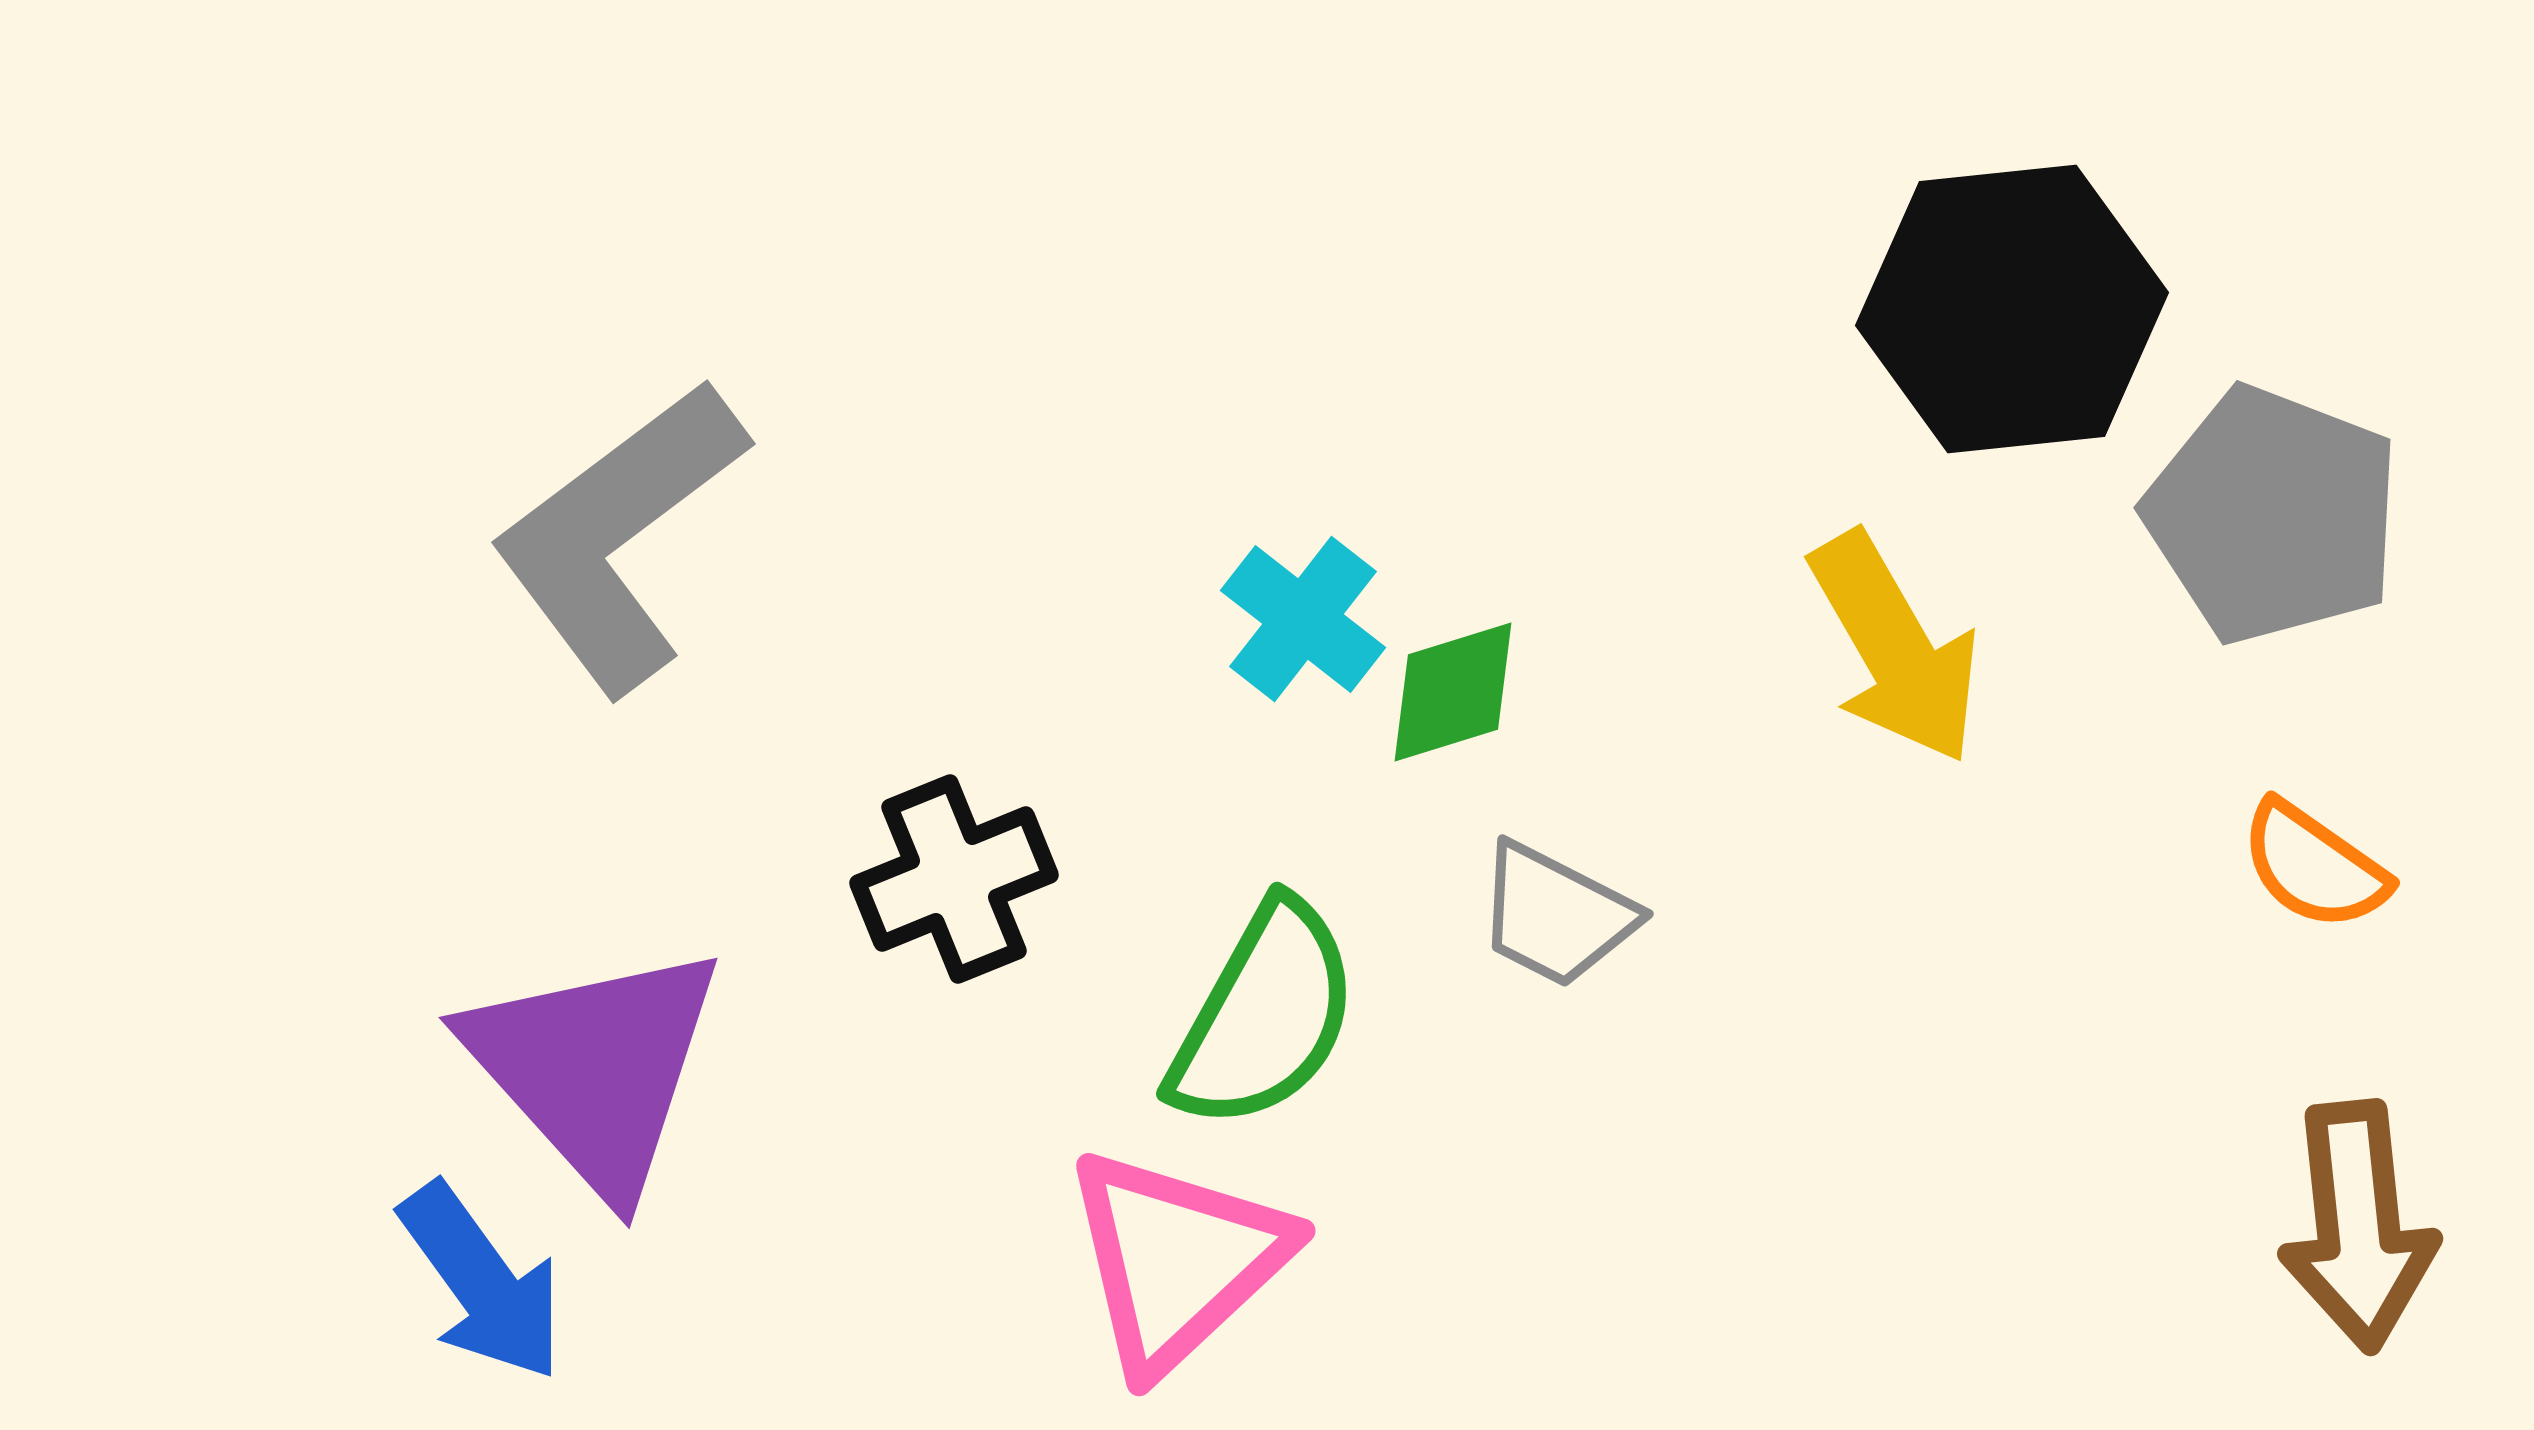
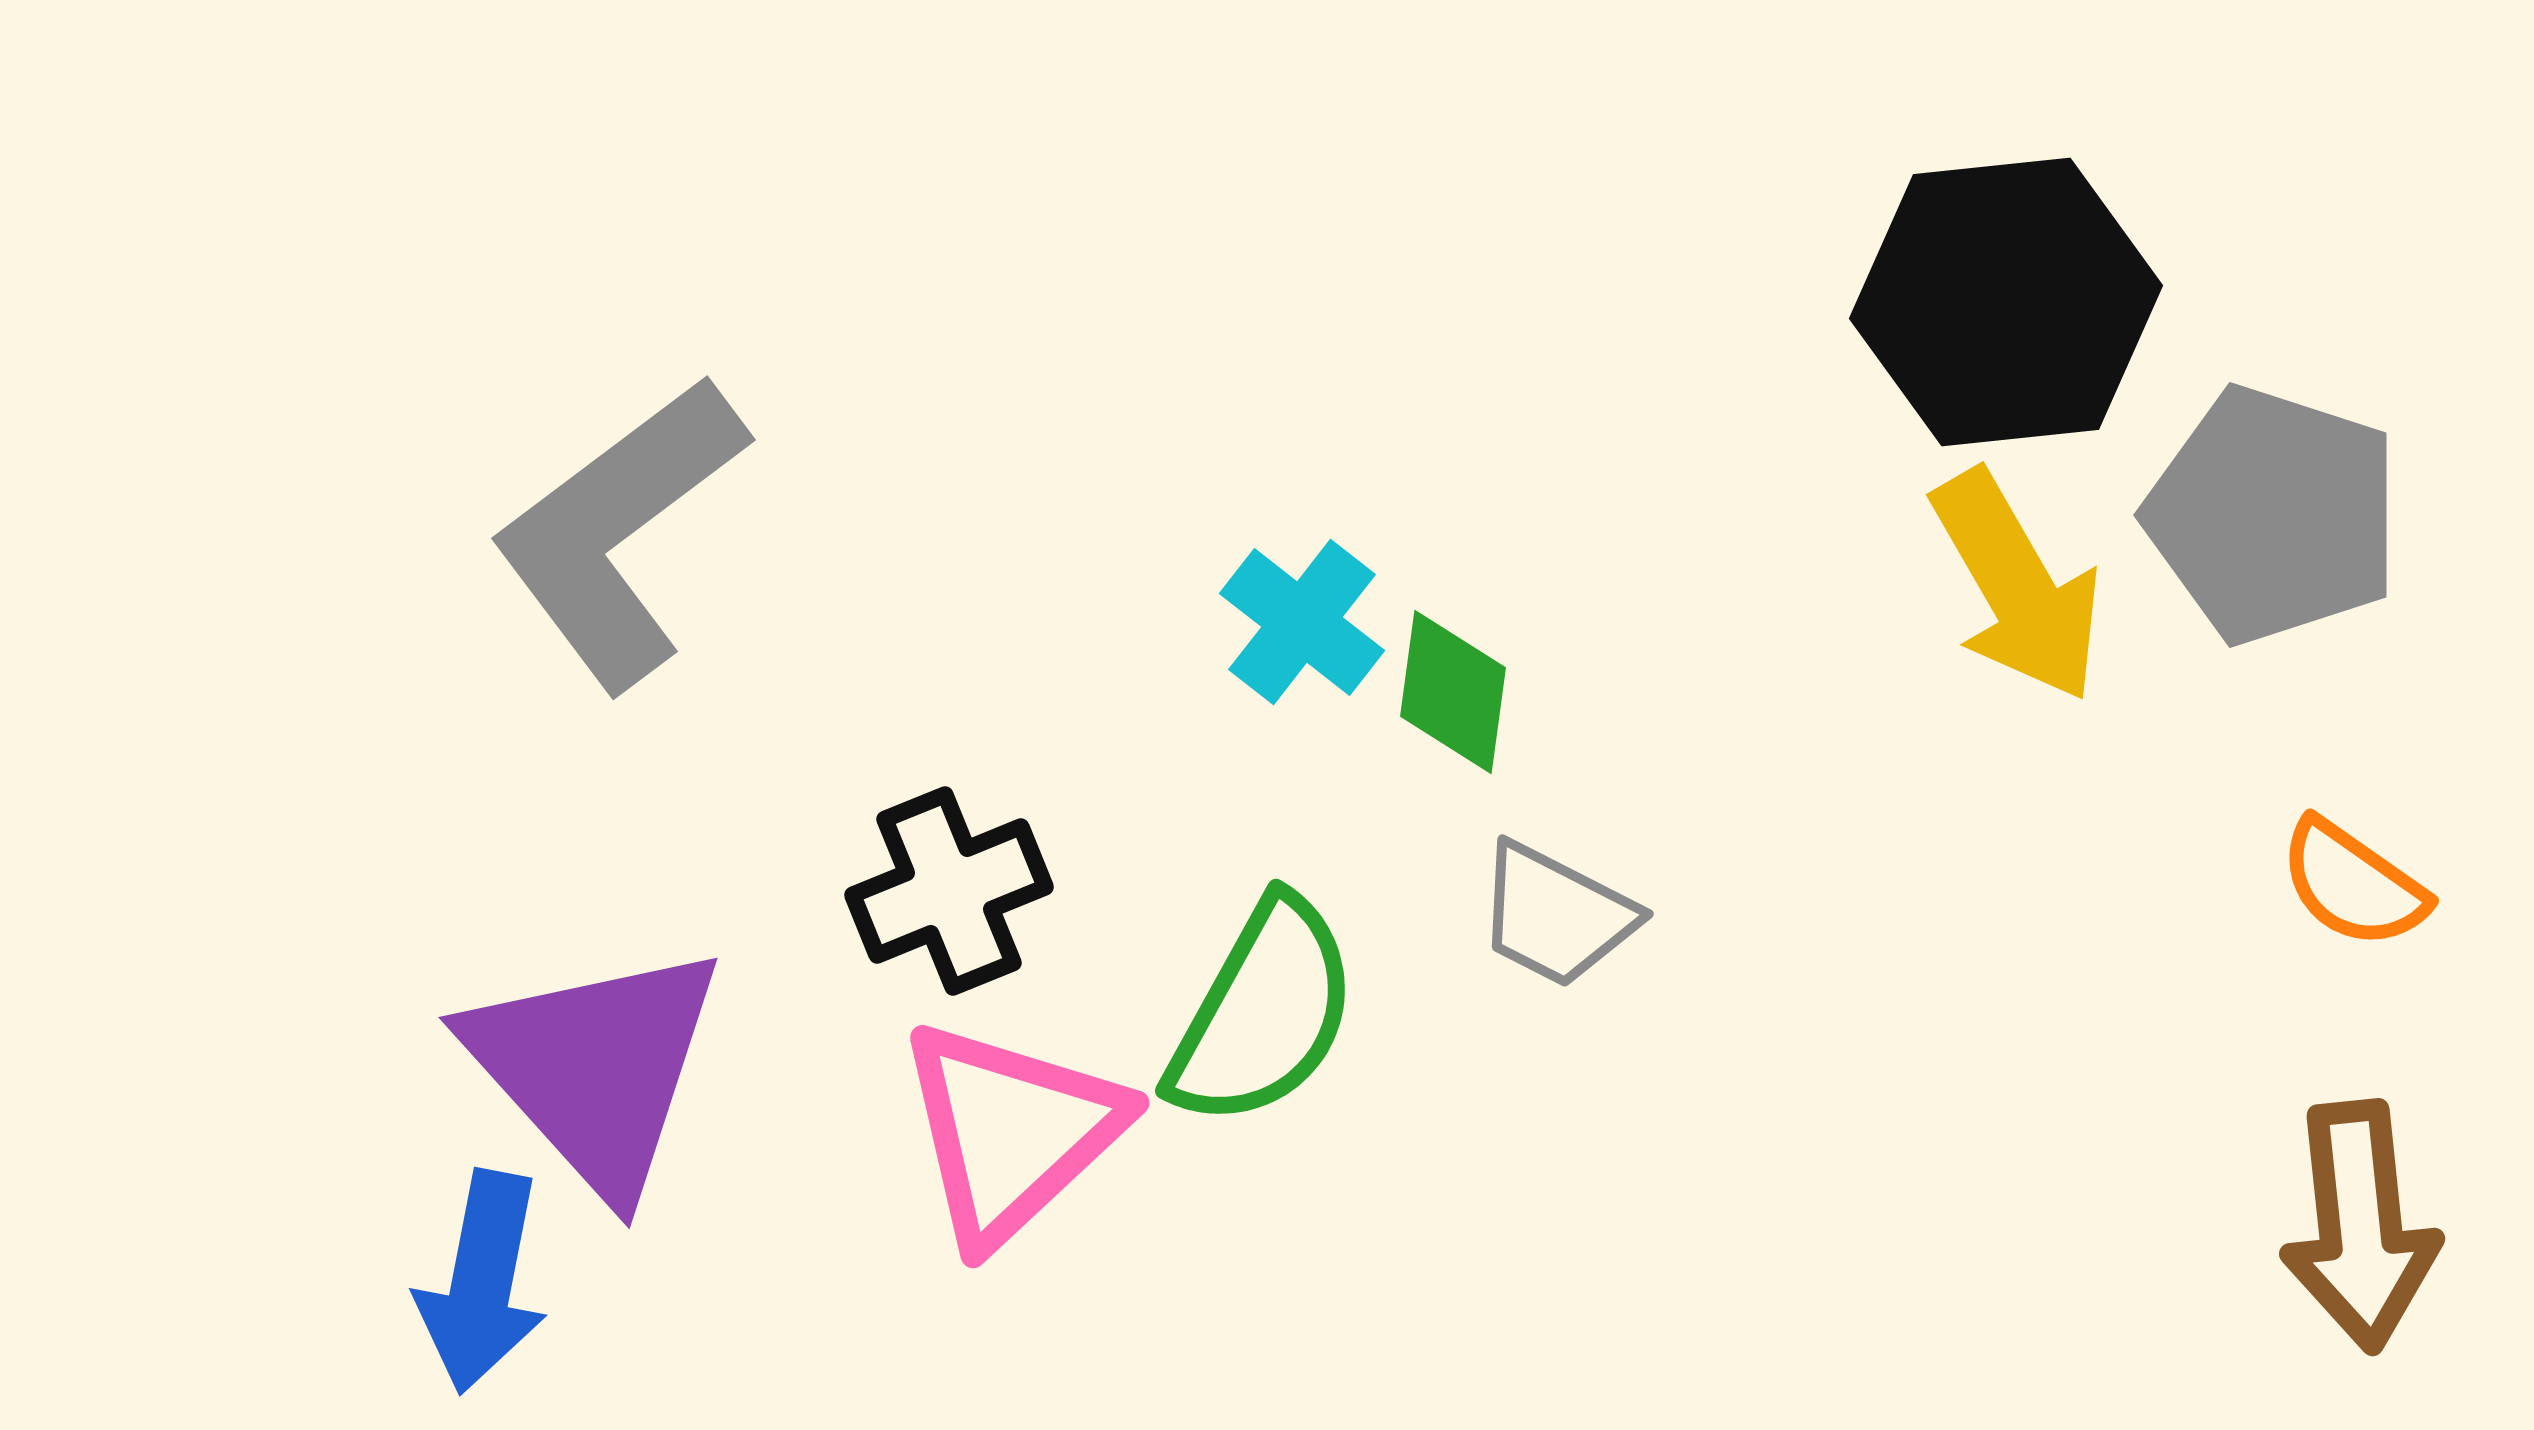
black hexagon: moved 6 px left, 7 px up
gray pentagon: rotated 3 degrees counterclockwise
gray L-shape: moved 4 px up
cyan cross: moved 1 px left, 3 px down
yellow arrow: moved 122 px right, 62 px up
green diamond: rotated 65 degrees counterclockwise
orange semicircle: moved 39 px right, 18 px down
black cross: moved 5 px left, 12 px down
green semicircle: moved 1 px left, 3 px up
brown arrow: moved 2 px right
pink triangle: moved 166 px left, 128 px up
blue arrow: rotated 47 degrees clockwise
